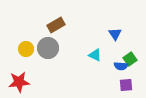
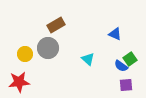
blue triangle: rotated 32 degrees counterclockwise
yellow circle: moved 1 px left, 5 px down
cyan triangle: moved 7 px left, 4 px down; rotated 16 degrees clockwise
blue semicircle: rotated 32 degrees clockwise
